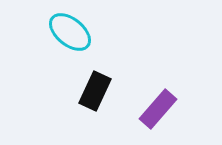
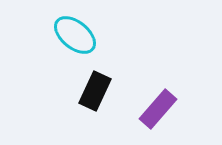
cyan ellipse: moved 5 px right, 3 px down
